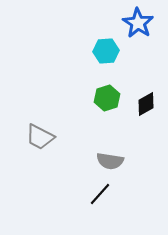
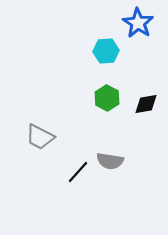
green hexagon: rotated 15 degrees counterclockwise
black diamond: rotated 20 degrees clockwise
black line: moved 22 px left, 22 px up
